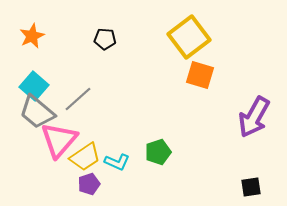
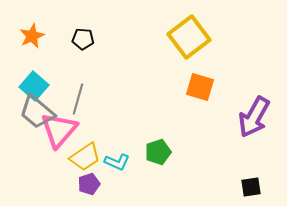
black pentagon: moved 22 px left
orange square: moved 12 px down
gray line: rotated 32 degrees counterclockwise
pink triangle: moved 10 px up
